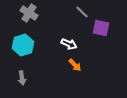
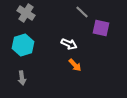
gray cross: moved 3 px left
